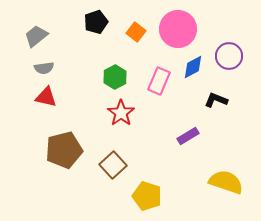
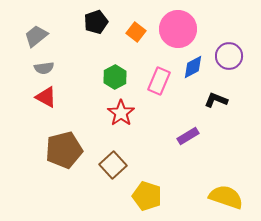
red triangle: rotated 15 degrees clockwise
yellow semicircle: moved 15 px down
